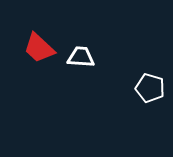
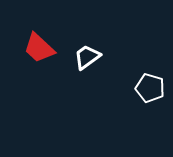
white trapezoid: moved 6 px right; rotated 40 degrees counterclockwise
